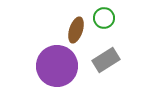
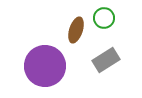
purple circle: moved 12 px left
